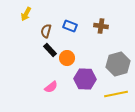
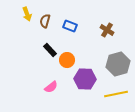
yellow arrow: moved 1 px right; rotated 48 degrees counterclockwise
brown cross: moved 6 px right, 4 px down; rotated 24 degrees clockwise
brown semicircle: moved 1 px left, 10 px up
orange circle: moved 2 px down
